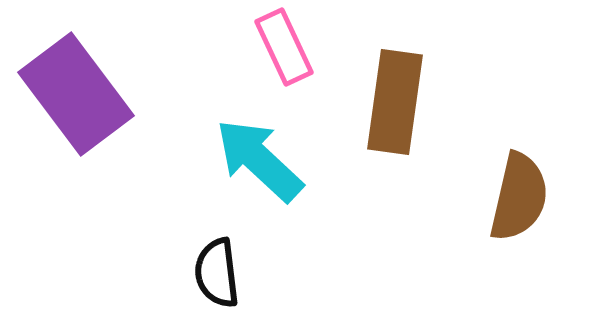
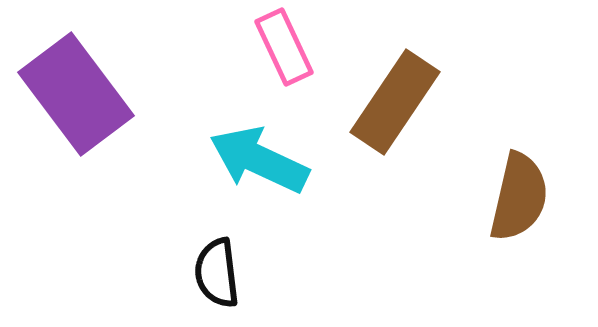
brown rectangle: rotated 26 degrees clockwise
cyan arrow: rotated 18 degrees counterclockwise
